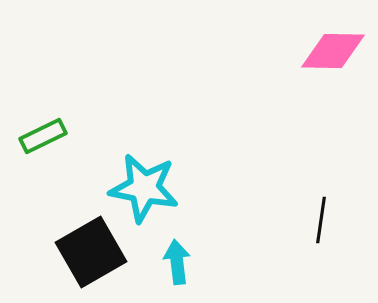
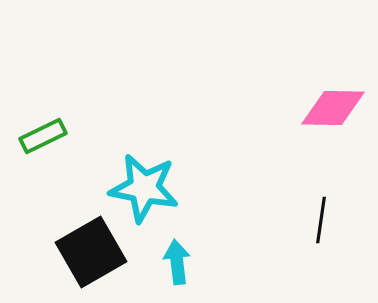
pink diamond: moved 57 px down
